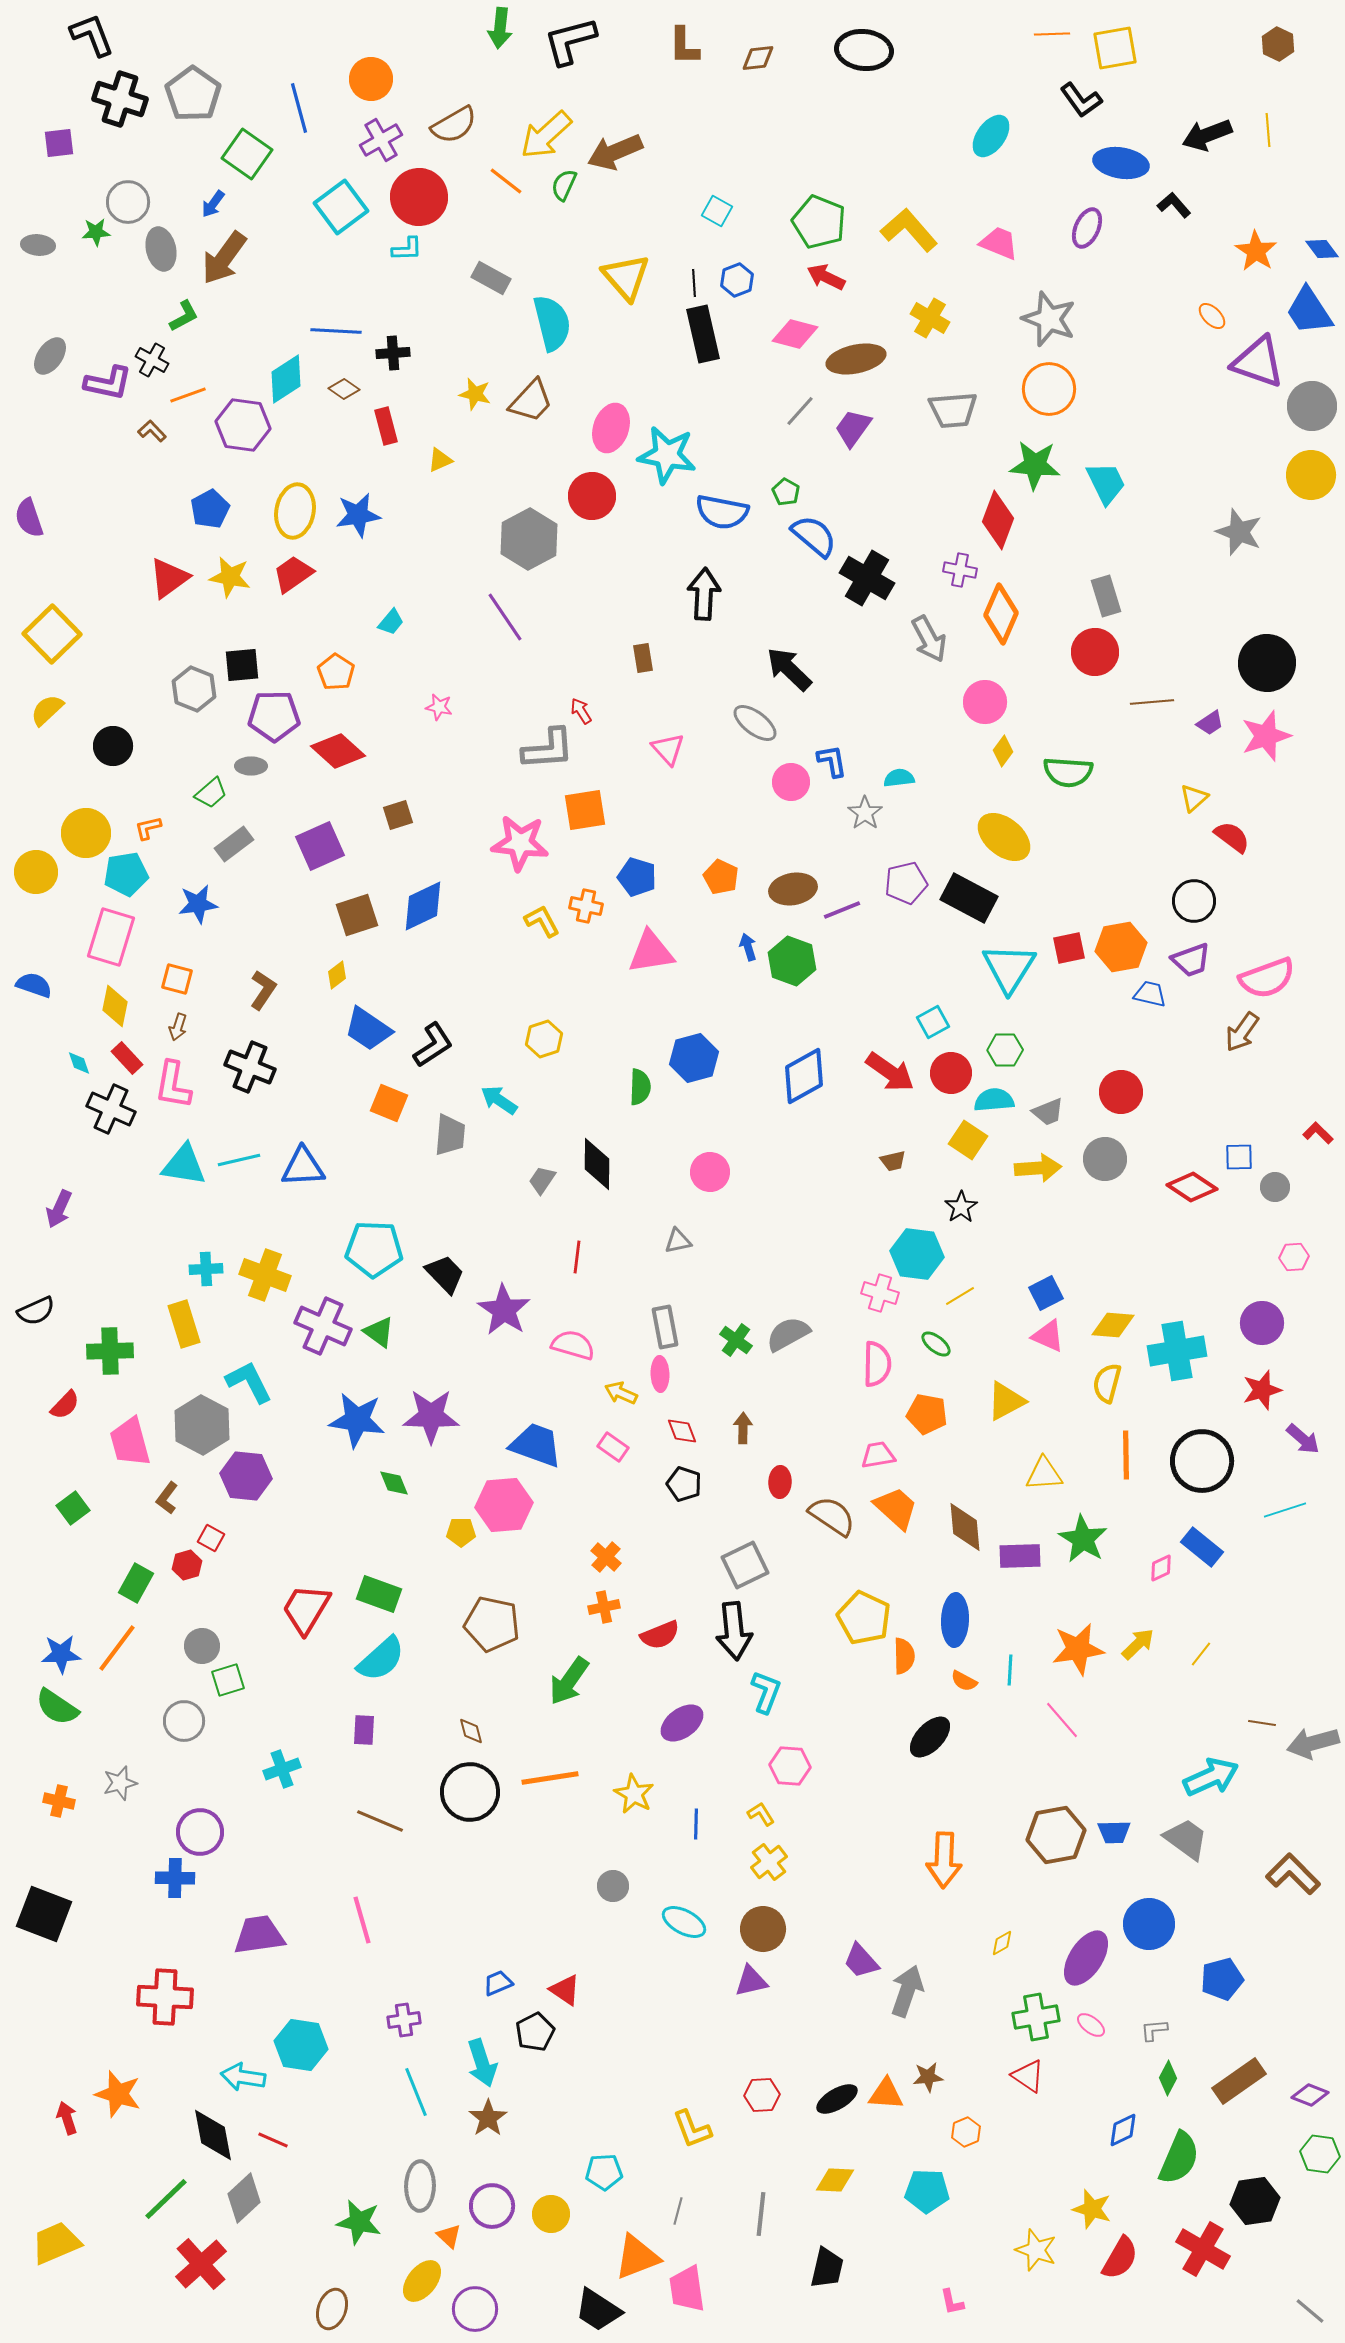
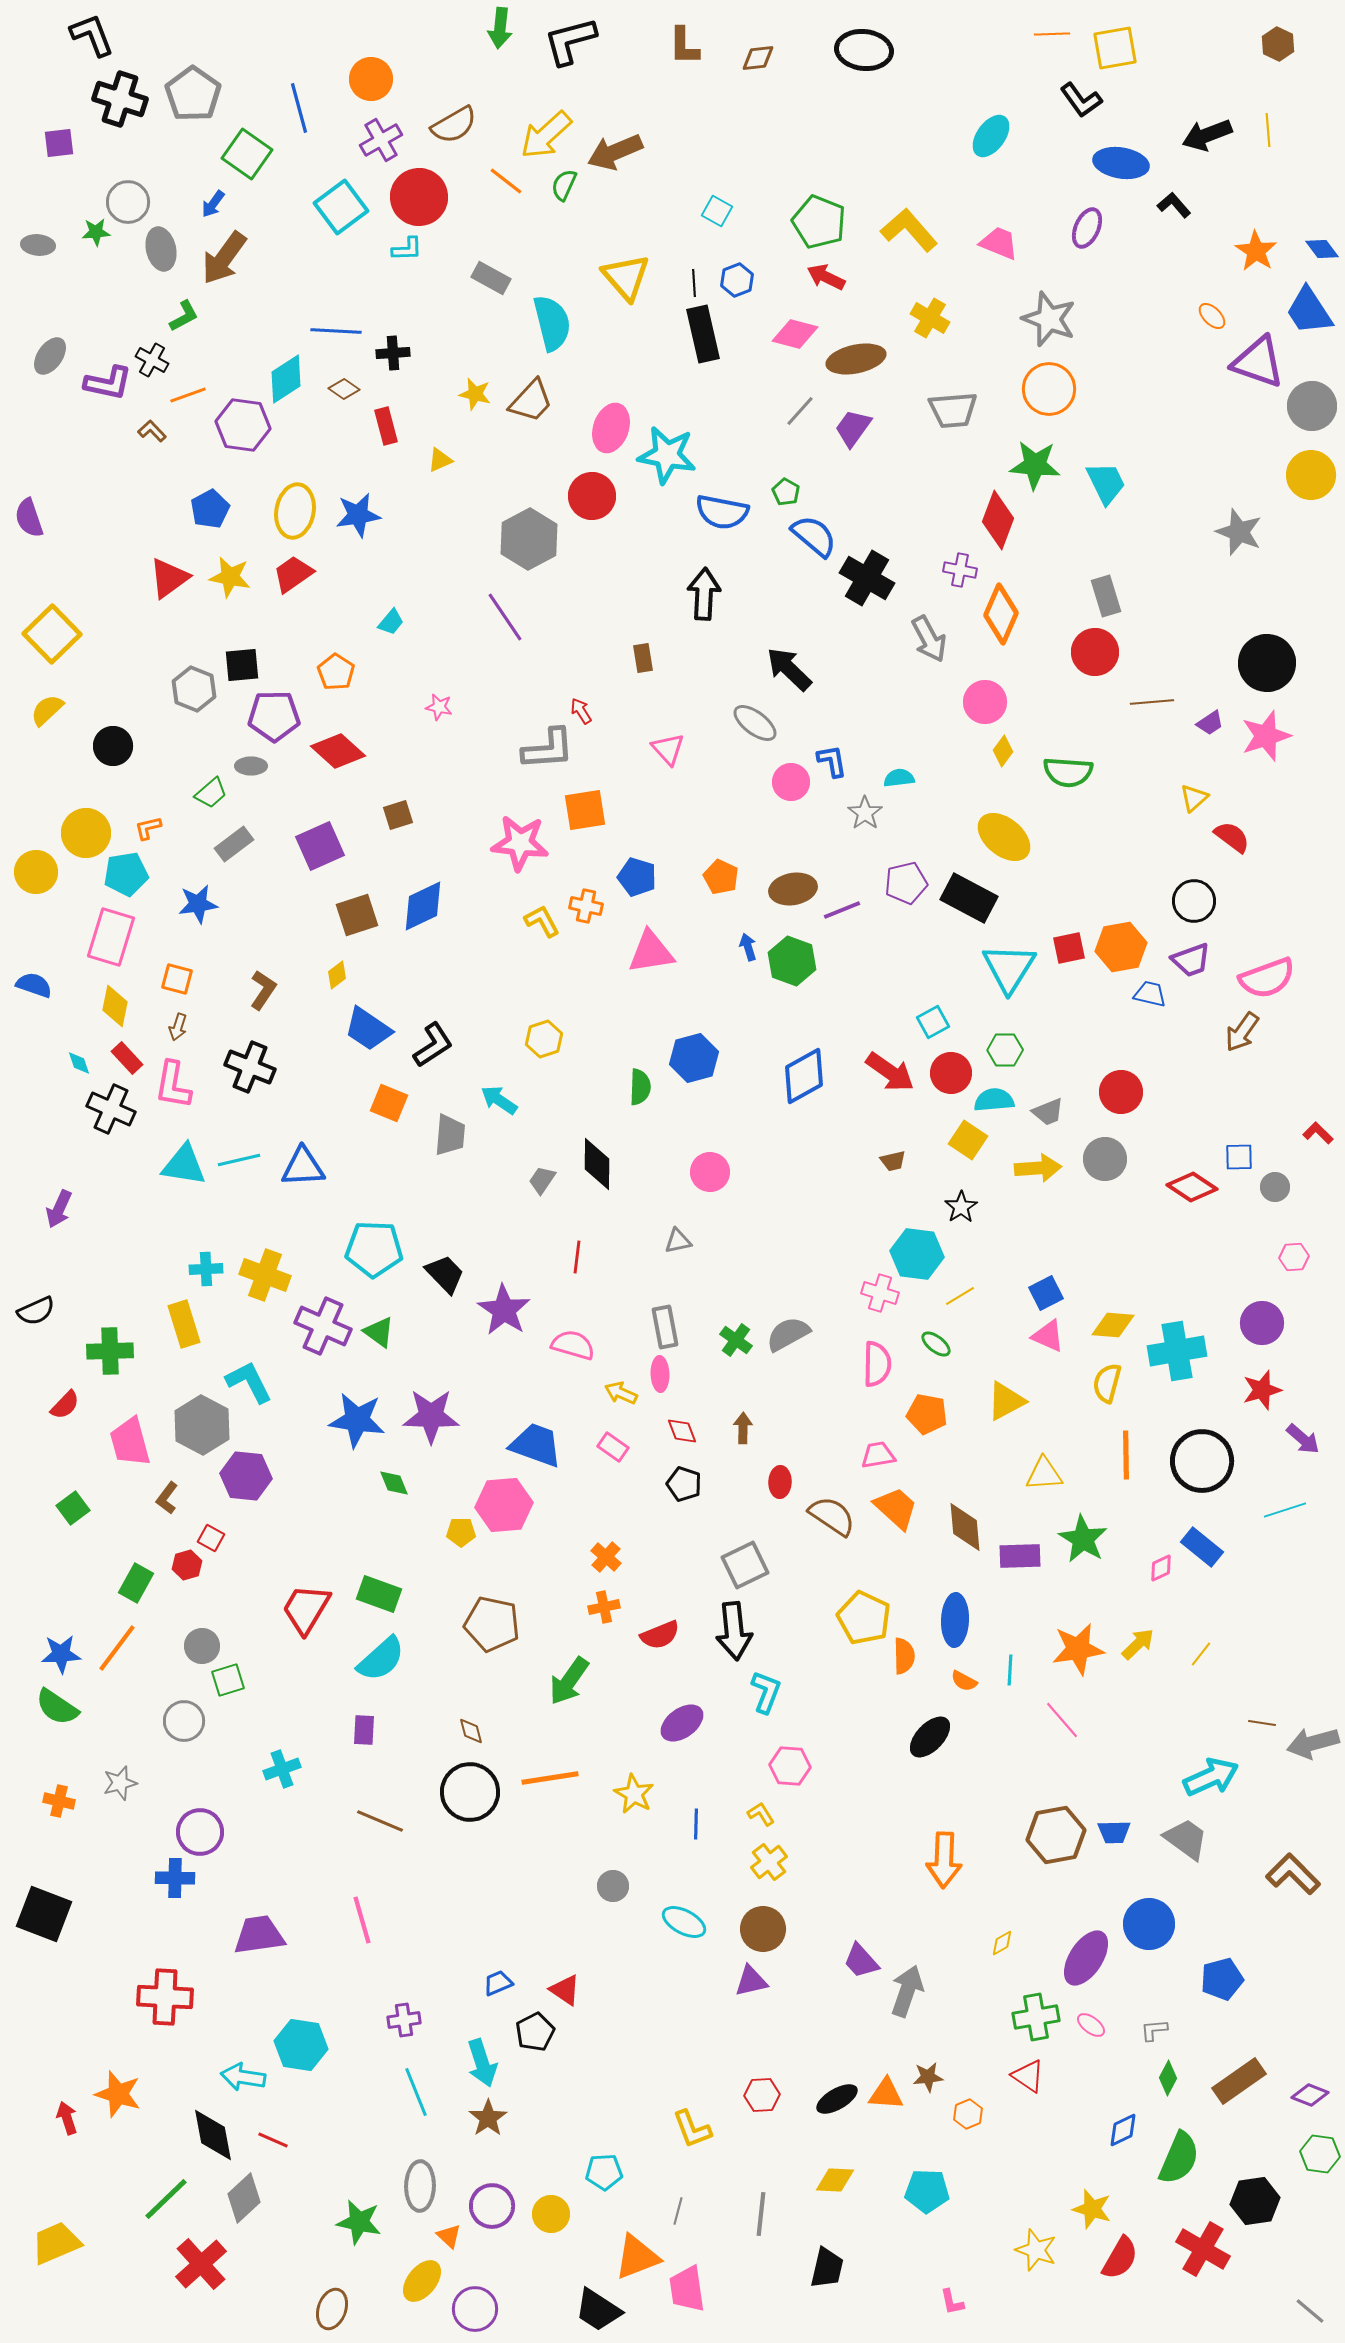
orange hexagon at (966, 2132): moved 2 px right, 18 px up
